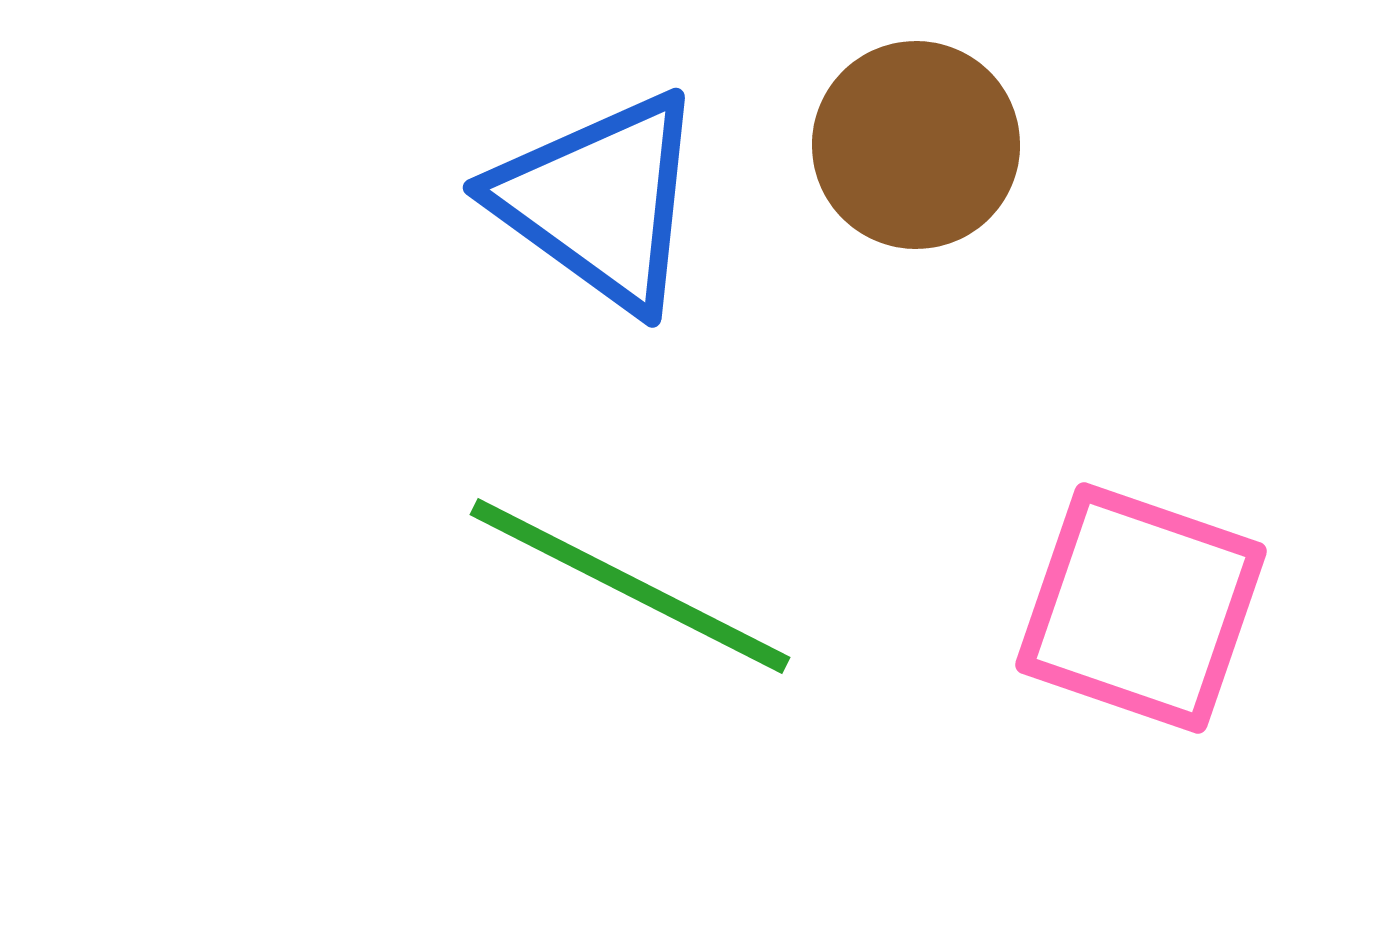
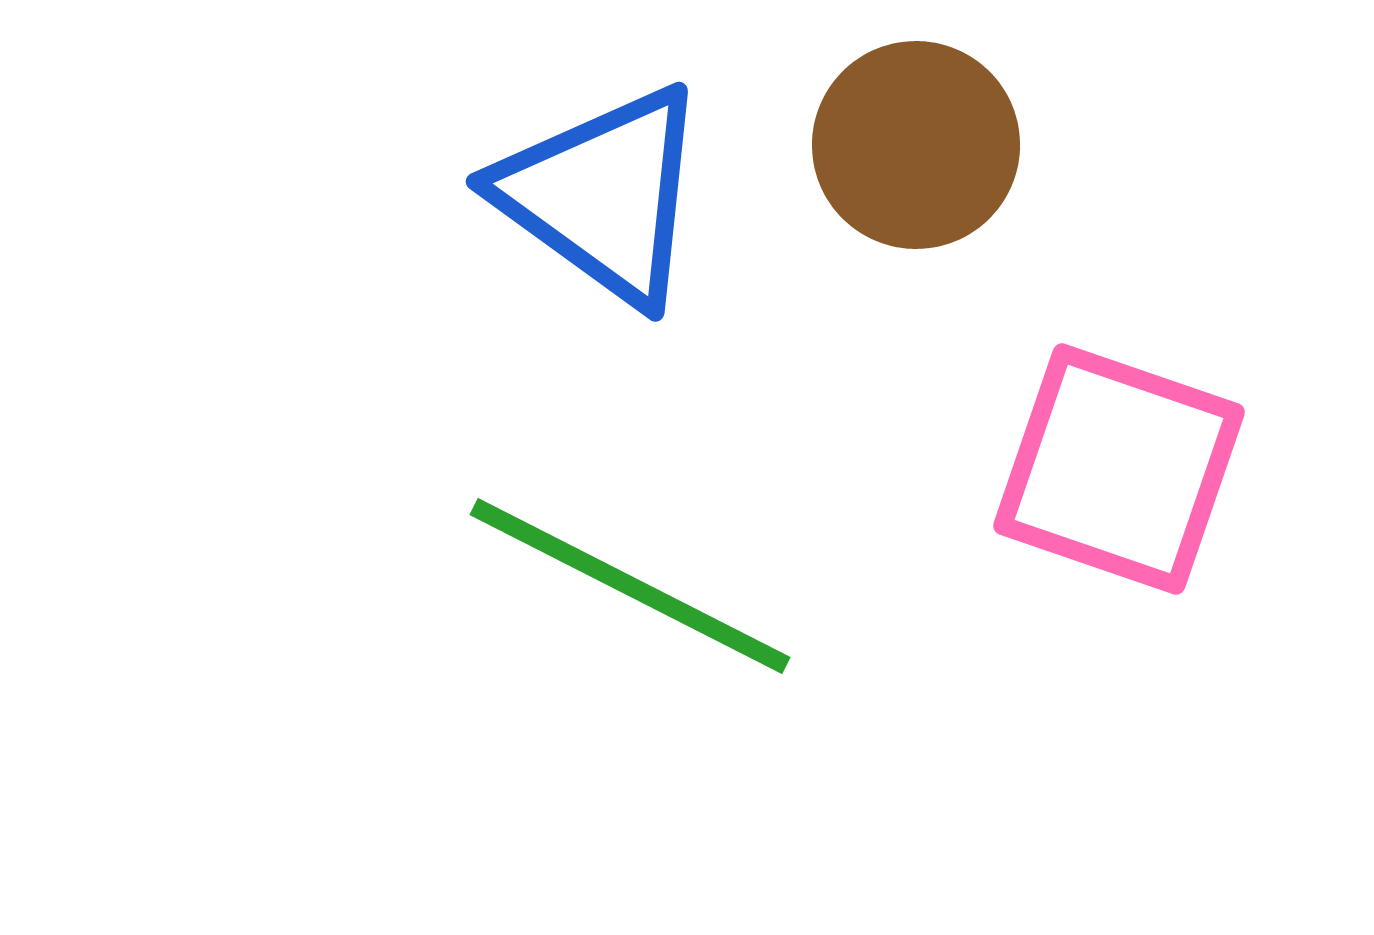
blue triangle: moved 3 px right, 6 px up
pink square: moved 22 px left, 139 px up
